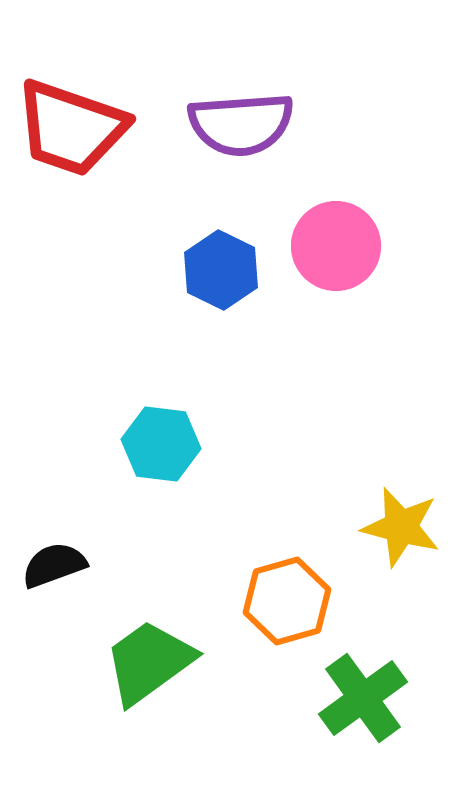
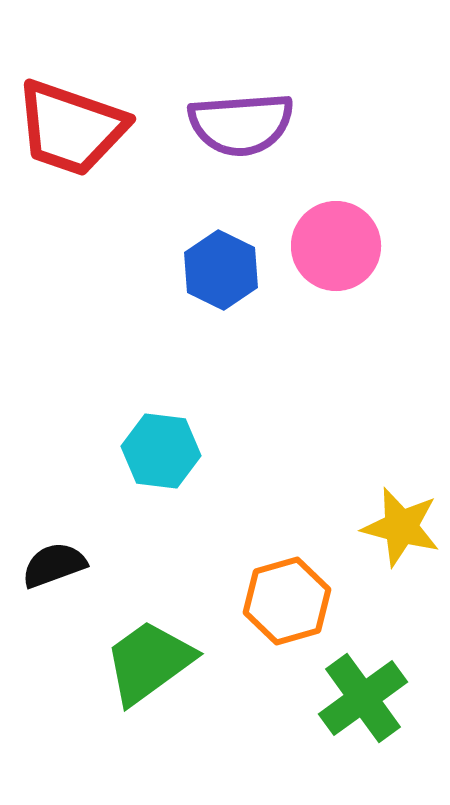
cyan hexagon: moved 7 px down
